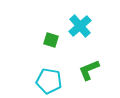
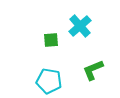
green square: rotated 21 degrees counterclockwise
green L-shape: moved 4 px right
